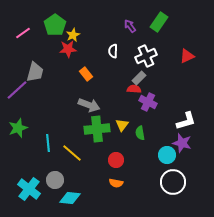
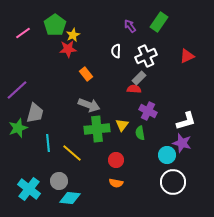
white semicircle: moved 3 px right
gray trapezoid: moved 41 px down
purple cross: moved 9 px down
gray circle: moved 4 px right, 1 px down
